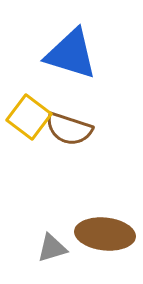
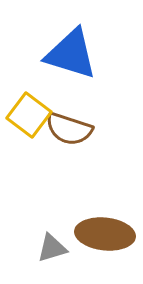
yellow square: moved 2 px up
